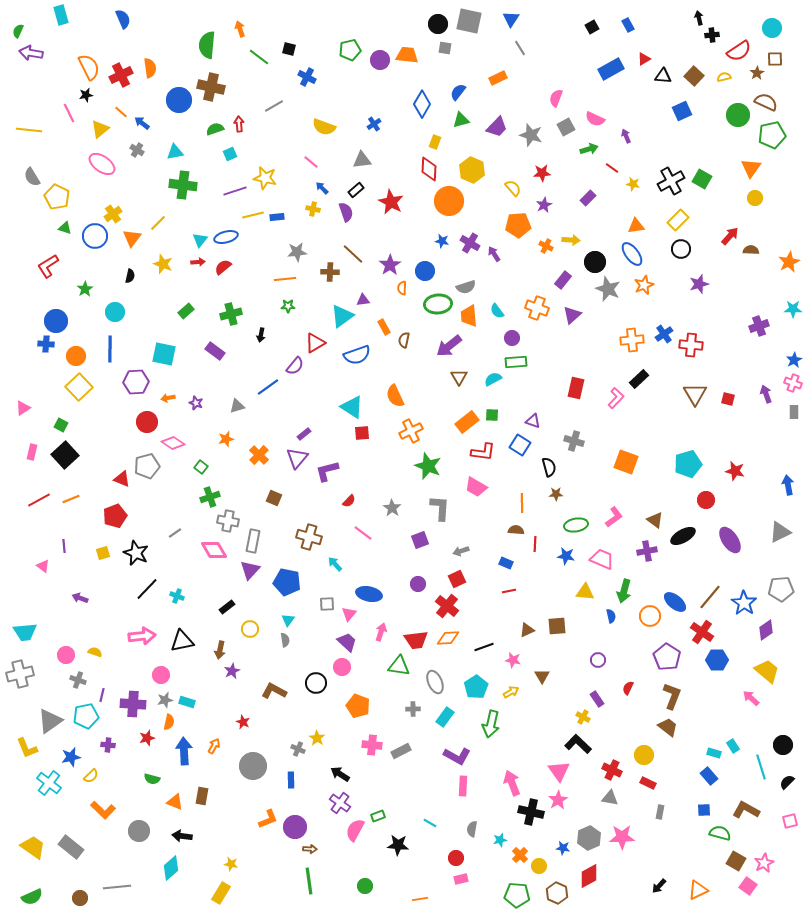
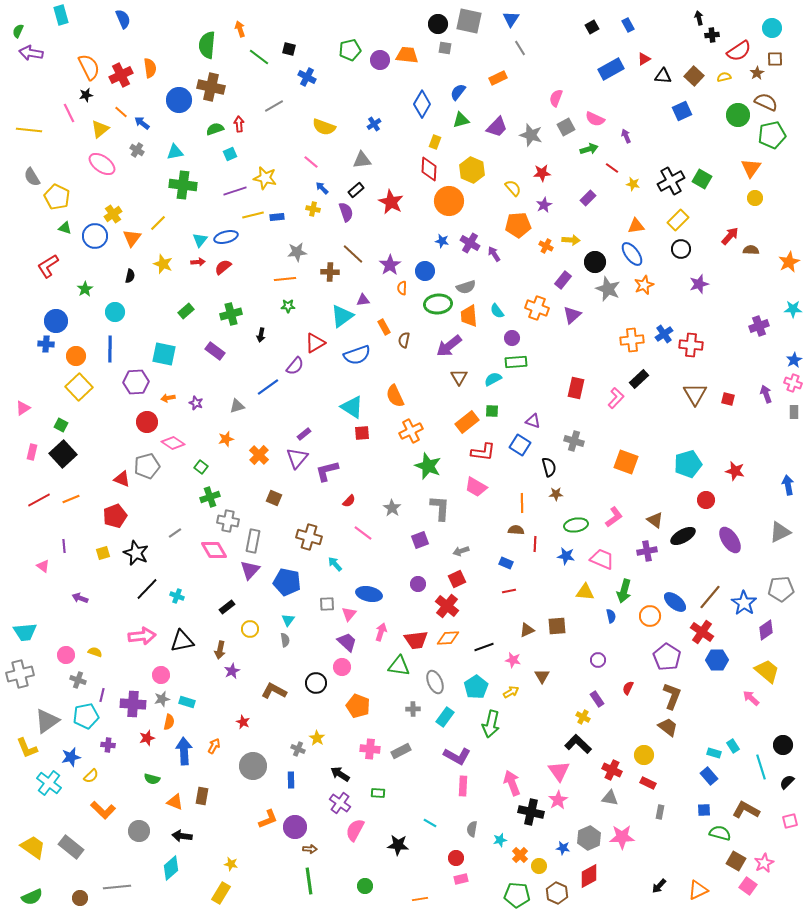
green square at (492, 415): moved 4 px up
black square at (65, 455): moved 2 px left, 1 px up
gray star at (165, 700): moved 3 px left, 1 px up
gray triangle at (50, 721): moved 3 px left
pink cross at (372, 745): moved 2 px left, 4 px down
green rectangle at (378, 816): moved 23 px up; rotated 24 degrees clockwise
